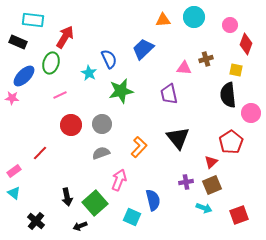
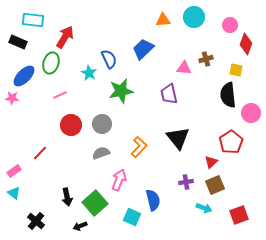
brown square at (212, 185): moved 3 px right
